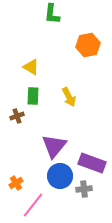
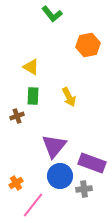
green L-shape: rotated 45 degrees counterclockwise
